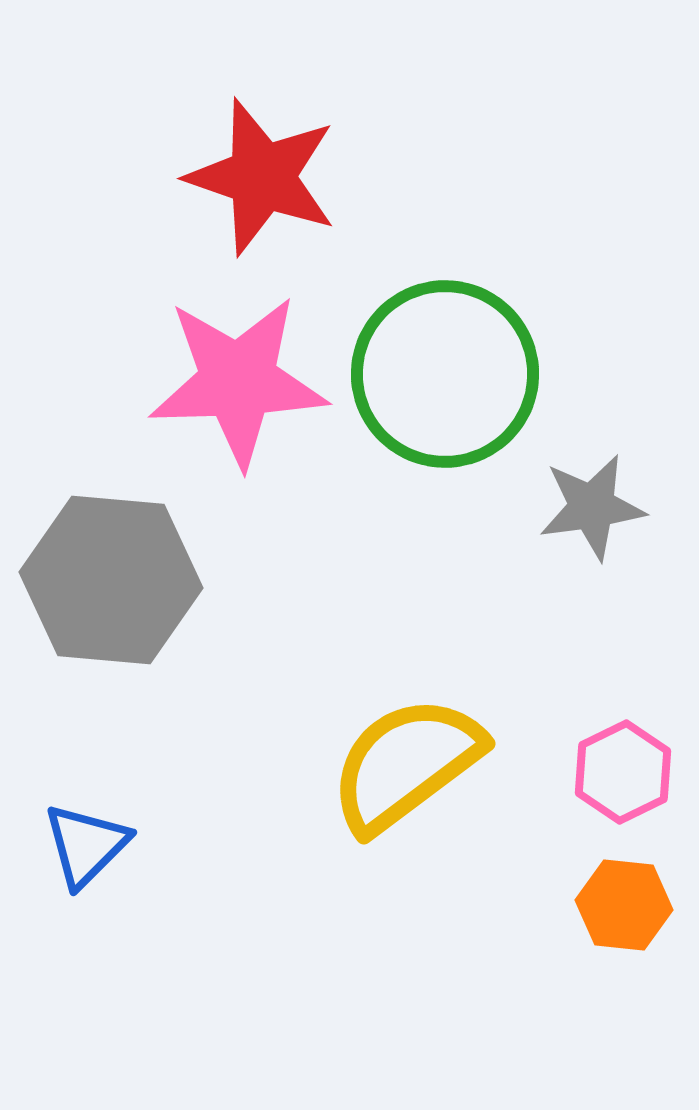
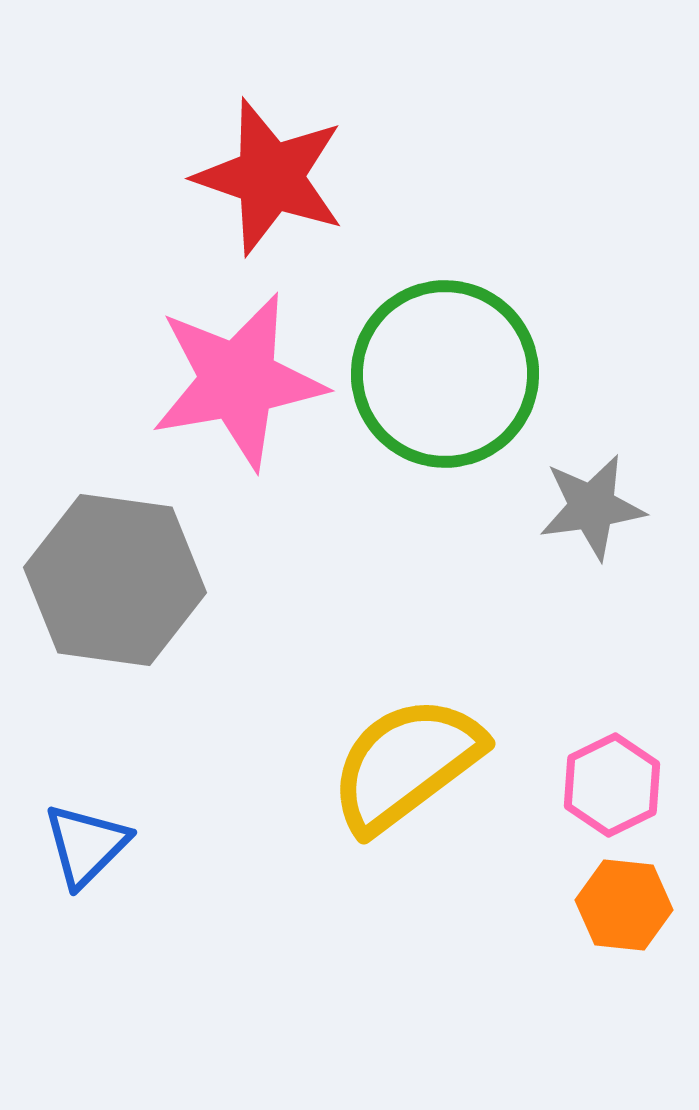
red star: moved 8 px right
pink star: rotated 8 degrees counterclockwise
gray hexagon: moved 4 px right; rotated 3 degrees clockwise
pink hexagon: moved 11 px left, 13 px down
